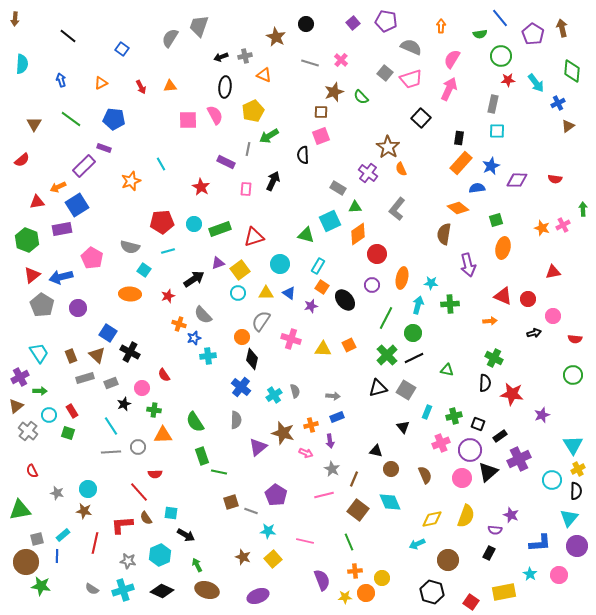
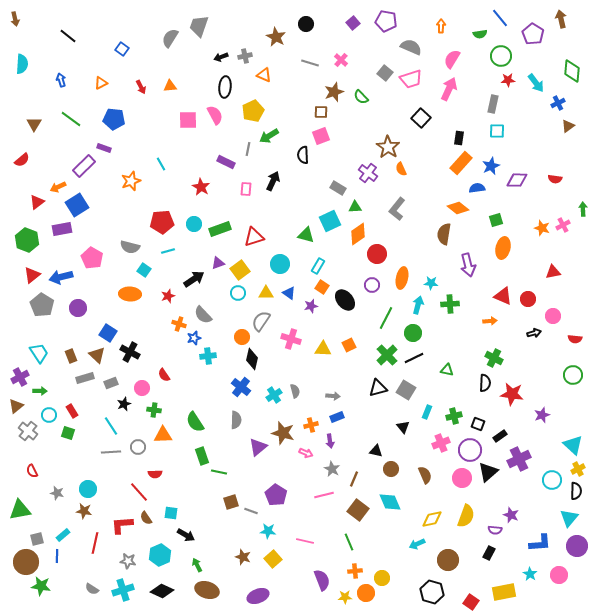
brown arrow at (15, 19): rotated 16 degrees counterclockwise
brown arrow at (562, 28): moved 1 px left, 9 px up
red triangle at (37, 202): rotated 28 degrees counterclockwise
cyan triangle at (573, 445): rotated 15 degrees counterclockwise
